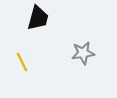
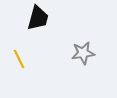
yellow line: moved 3 px left, 3 px up
